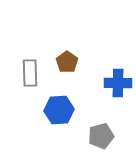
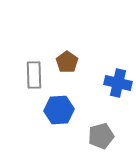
gray rectangle: moved 4 px right, 2 px down
blue cross: rotated 12 degrees clockwise
